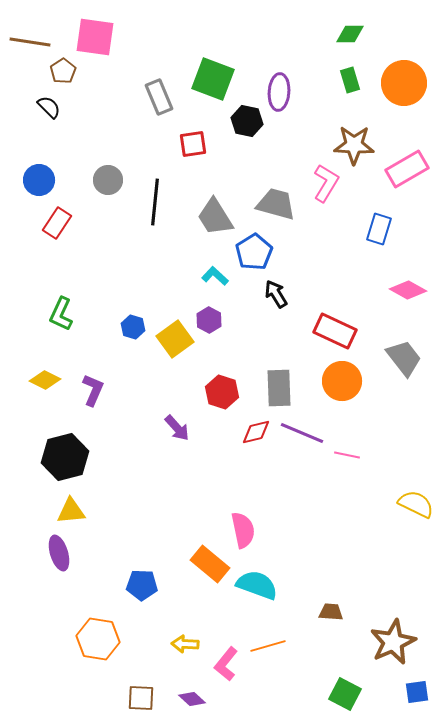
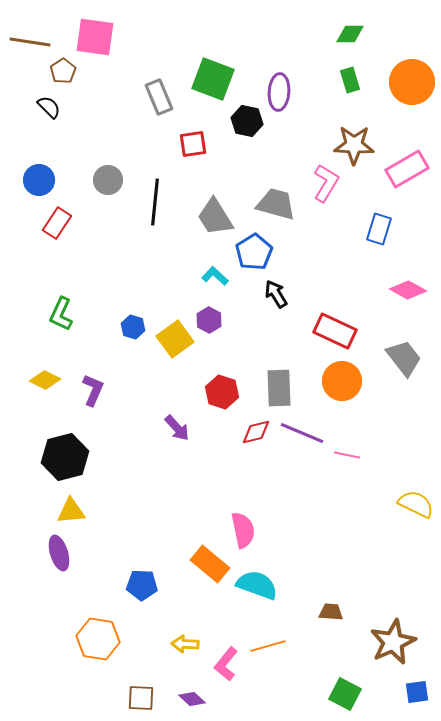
orange circle at (404, 83): moved 8 px right, 1 px up
